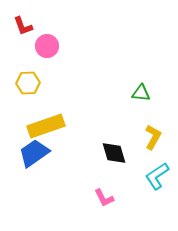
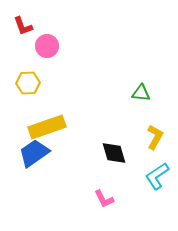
yellow rectangle: moved 1 px right, 1 px down
yellow L-shape: moved 2 px right
pink L-shape: moved 1 px down
